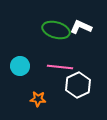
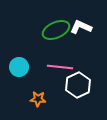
green ellipse: rotated 40 degrees counterclockwise
cyan circle: moved 1 px left, 1 px down
